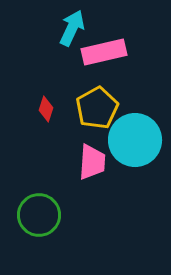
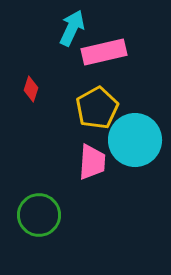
red diamond: moved 15 px left, 20 px up
